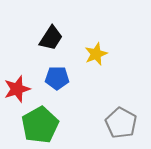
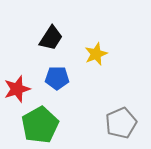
gray pentagon: rotated 20 degrees clockwise
